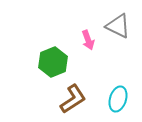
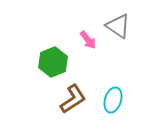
gray triangle: rotated 8 degrees clockwise
pink arrow: rotated 18 degrees counterclockwise
cyan ellipse: moved 5 px left, 1 px down
